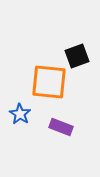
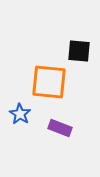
black square: moved 2 px right, 5 px up; rotated 25 degrees clockwise
purple rectangle: moved 1 px left, 1 px down
